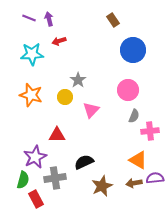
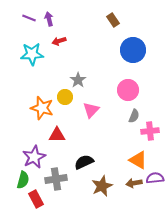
orange star: moved 11 px right, 13 px down
purple star: moved 1 px left
gray cross: moved 1 px right, 1 px down
